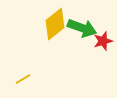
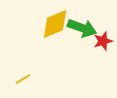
yellow diamond: rotated 16 degrees clockwise
